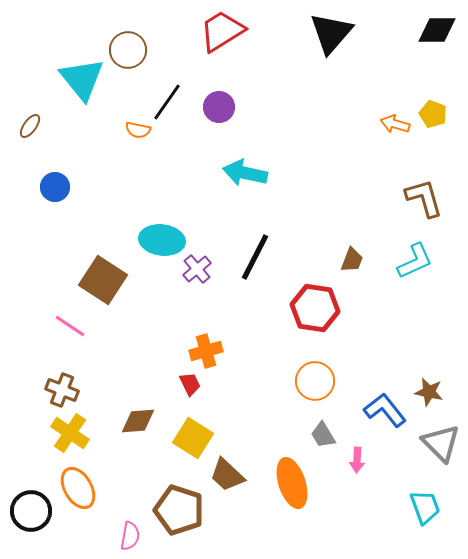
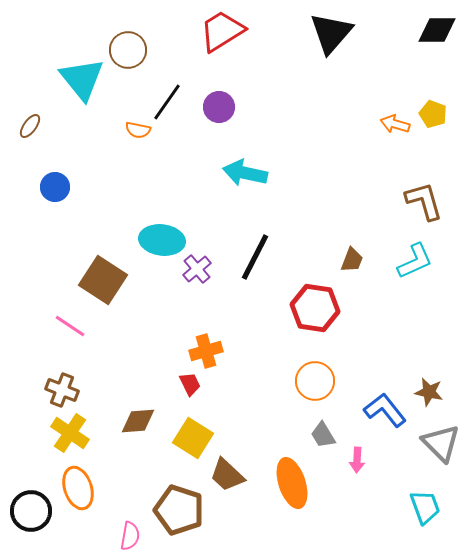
brown L-shape at (424, 198): moved 3 px down
orange ellipse at (78, 488): rotated 12 degrees clockwise
